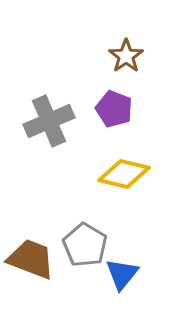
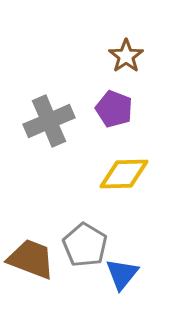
yellow diamond: rotated 15 degrees counterclockwise
